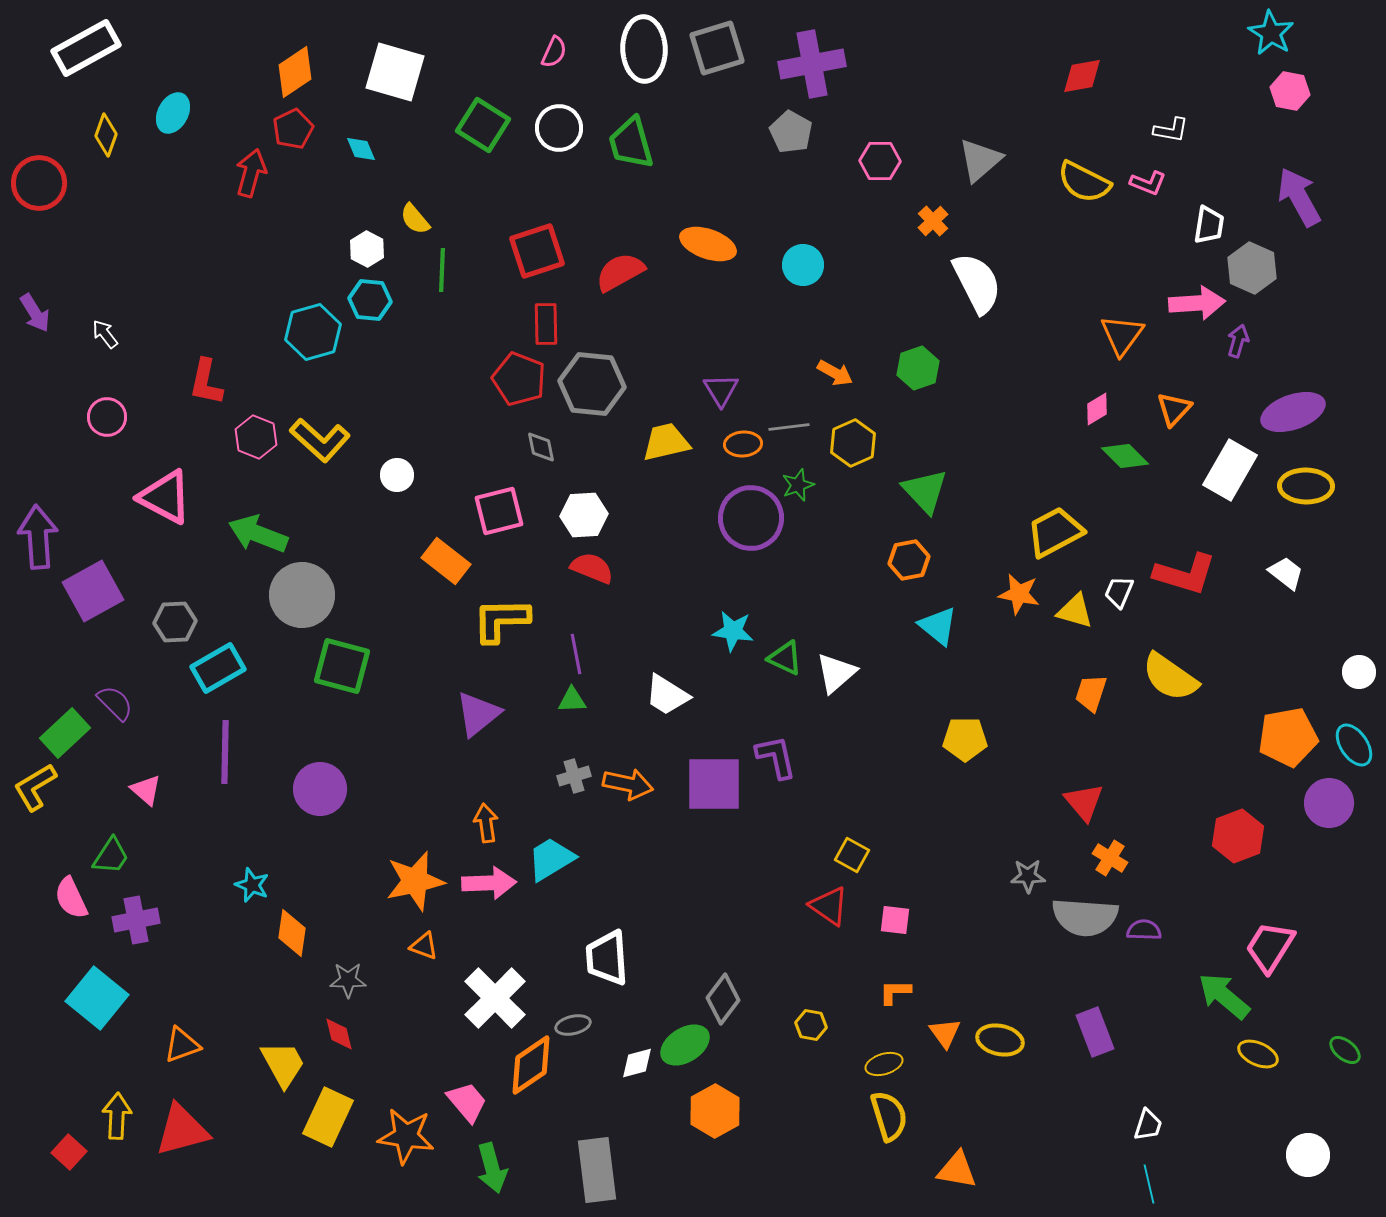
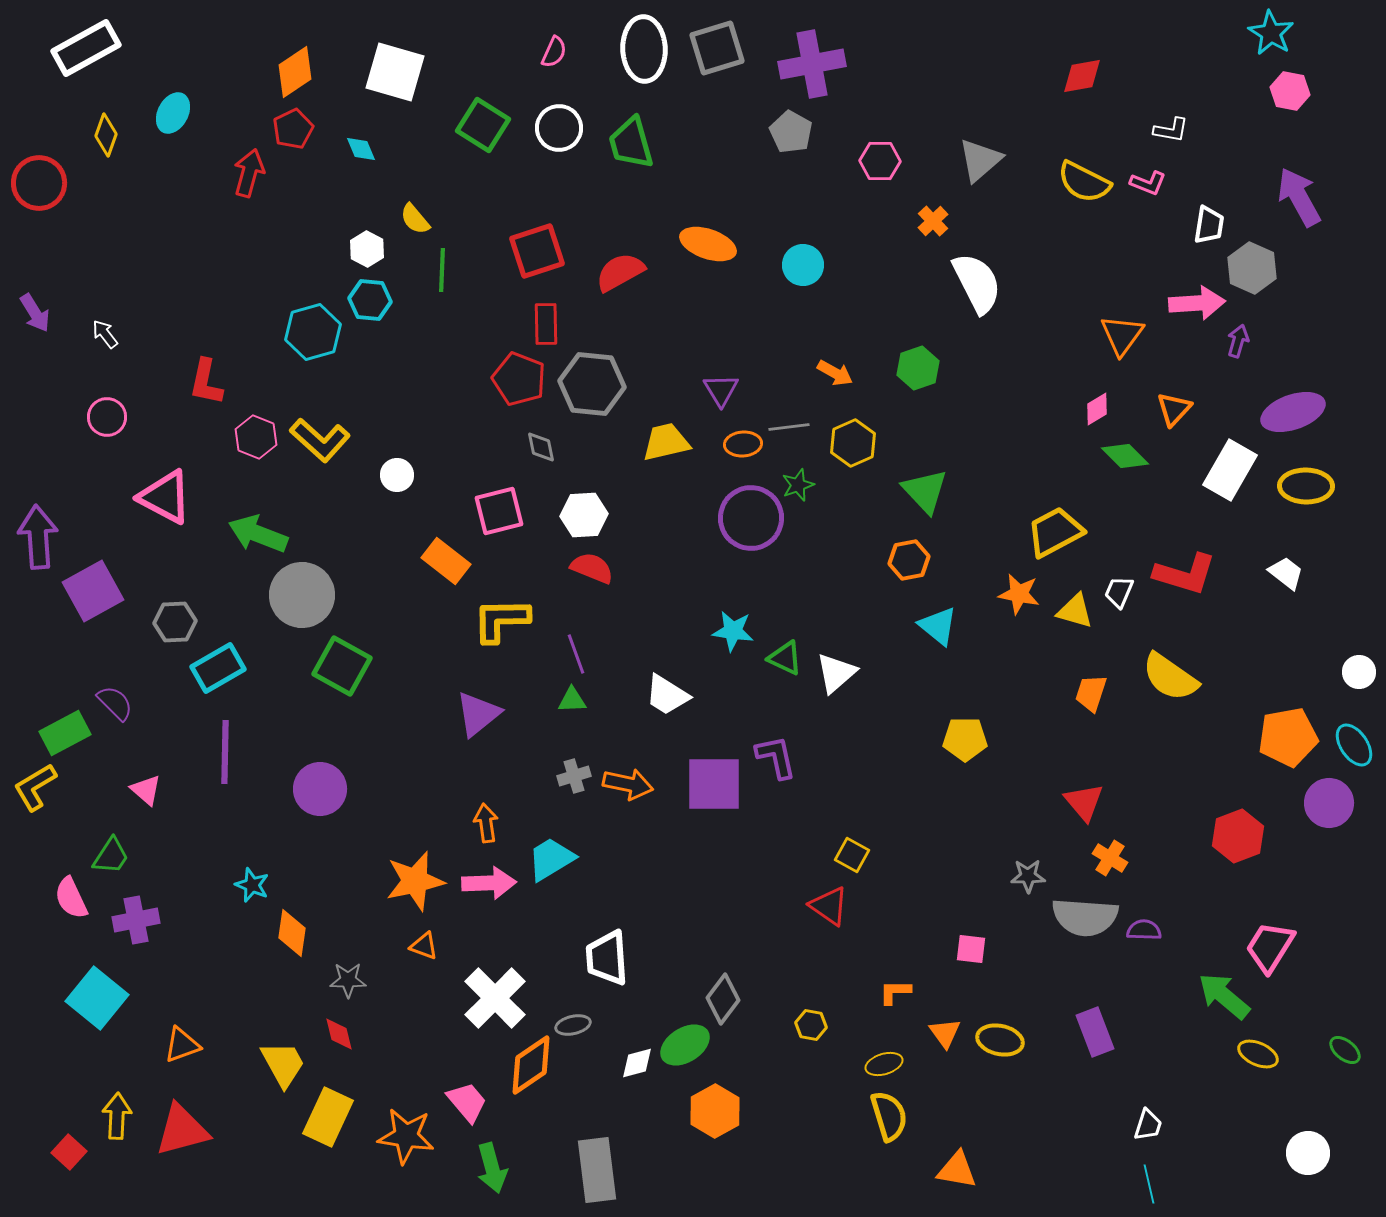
red arrow at (251, 173): moved 2 px left
purple line at (576, 654): rotated 9 degrees counterclockwise
green square at (342, 666): rotated 14 degrees clockwise
green rectangle at (65, 733): rotated 15 degrees clockwise
pink square at (895, 920): moved 76 px right, 29 px down
white circle at (1308, 1155): moved 2 px up
